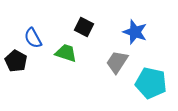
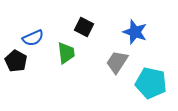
blue semicircle: rotated 85 degrees counterclockwise
green trapezoid: rotated 65 degrees clockwise
